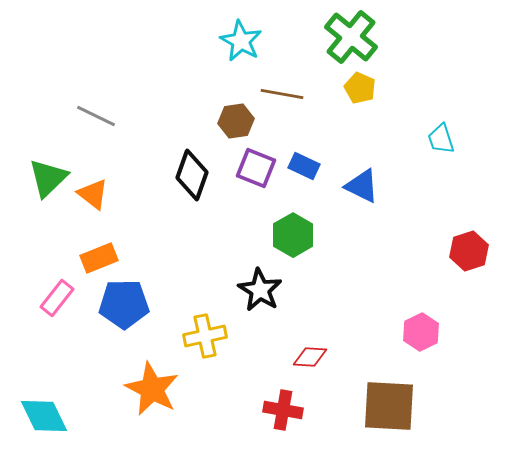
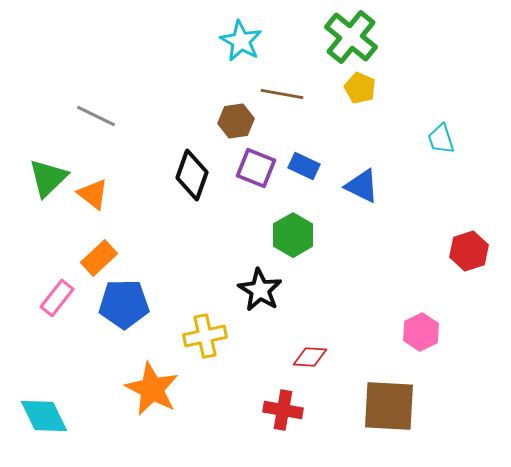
orange rectangle: rotated 21 degrees counterclockwise
